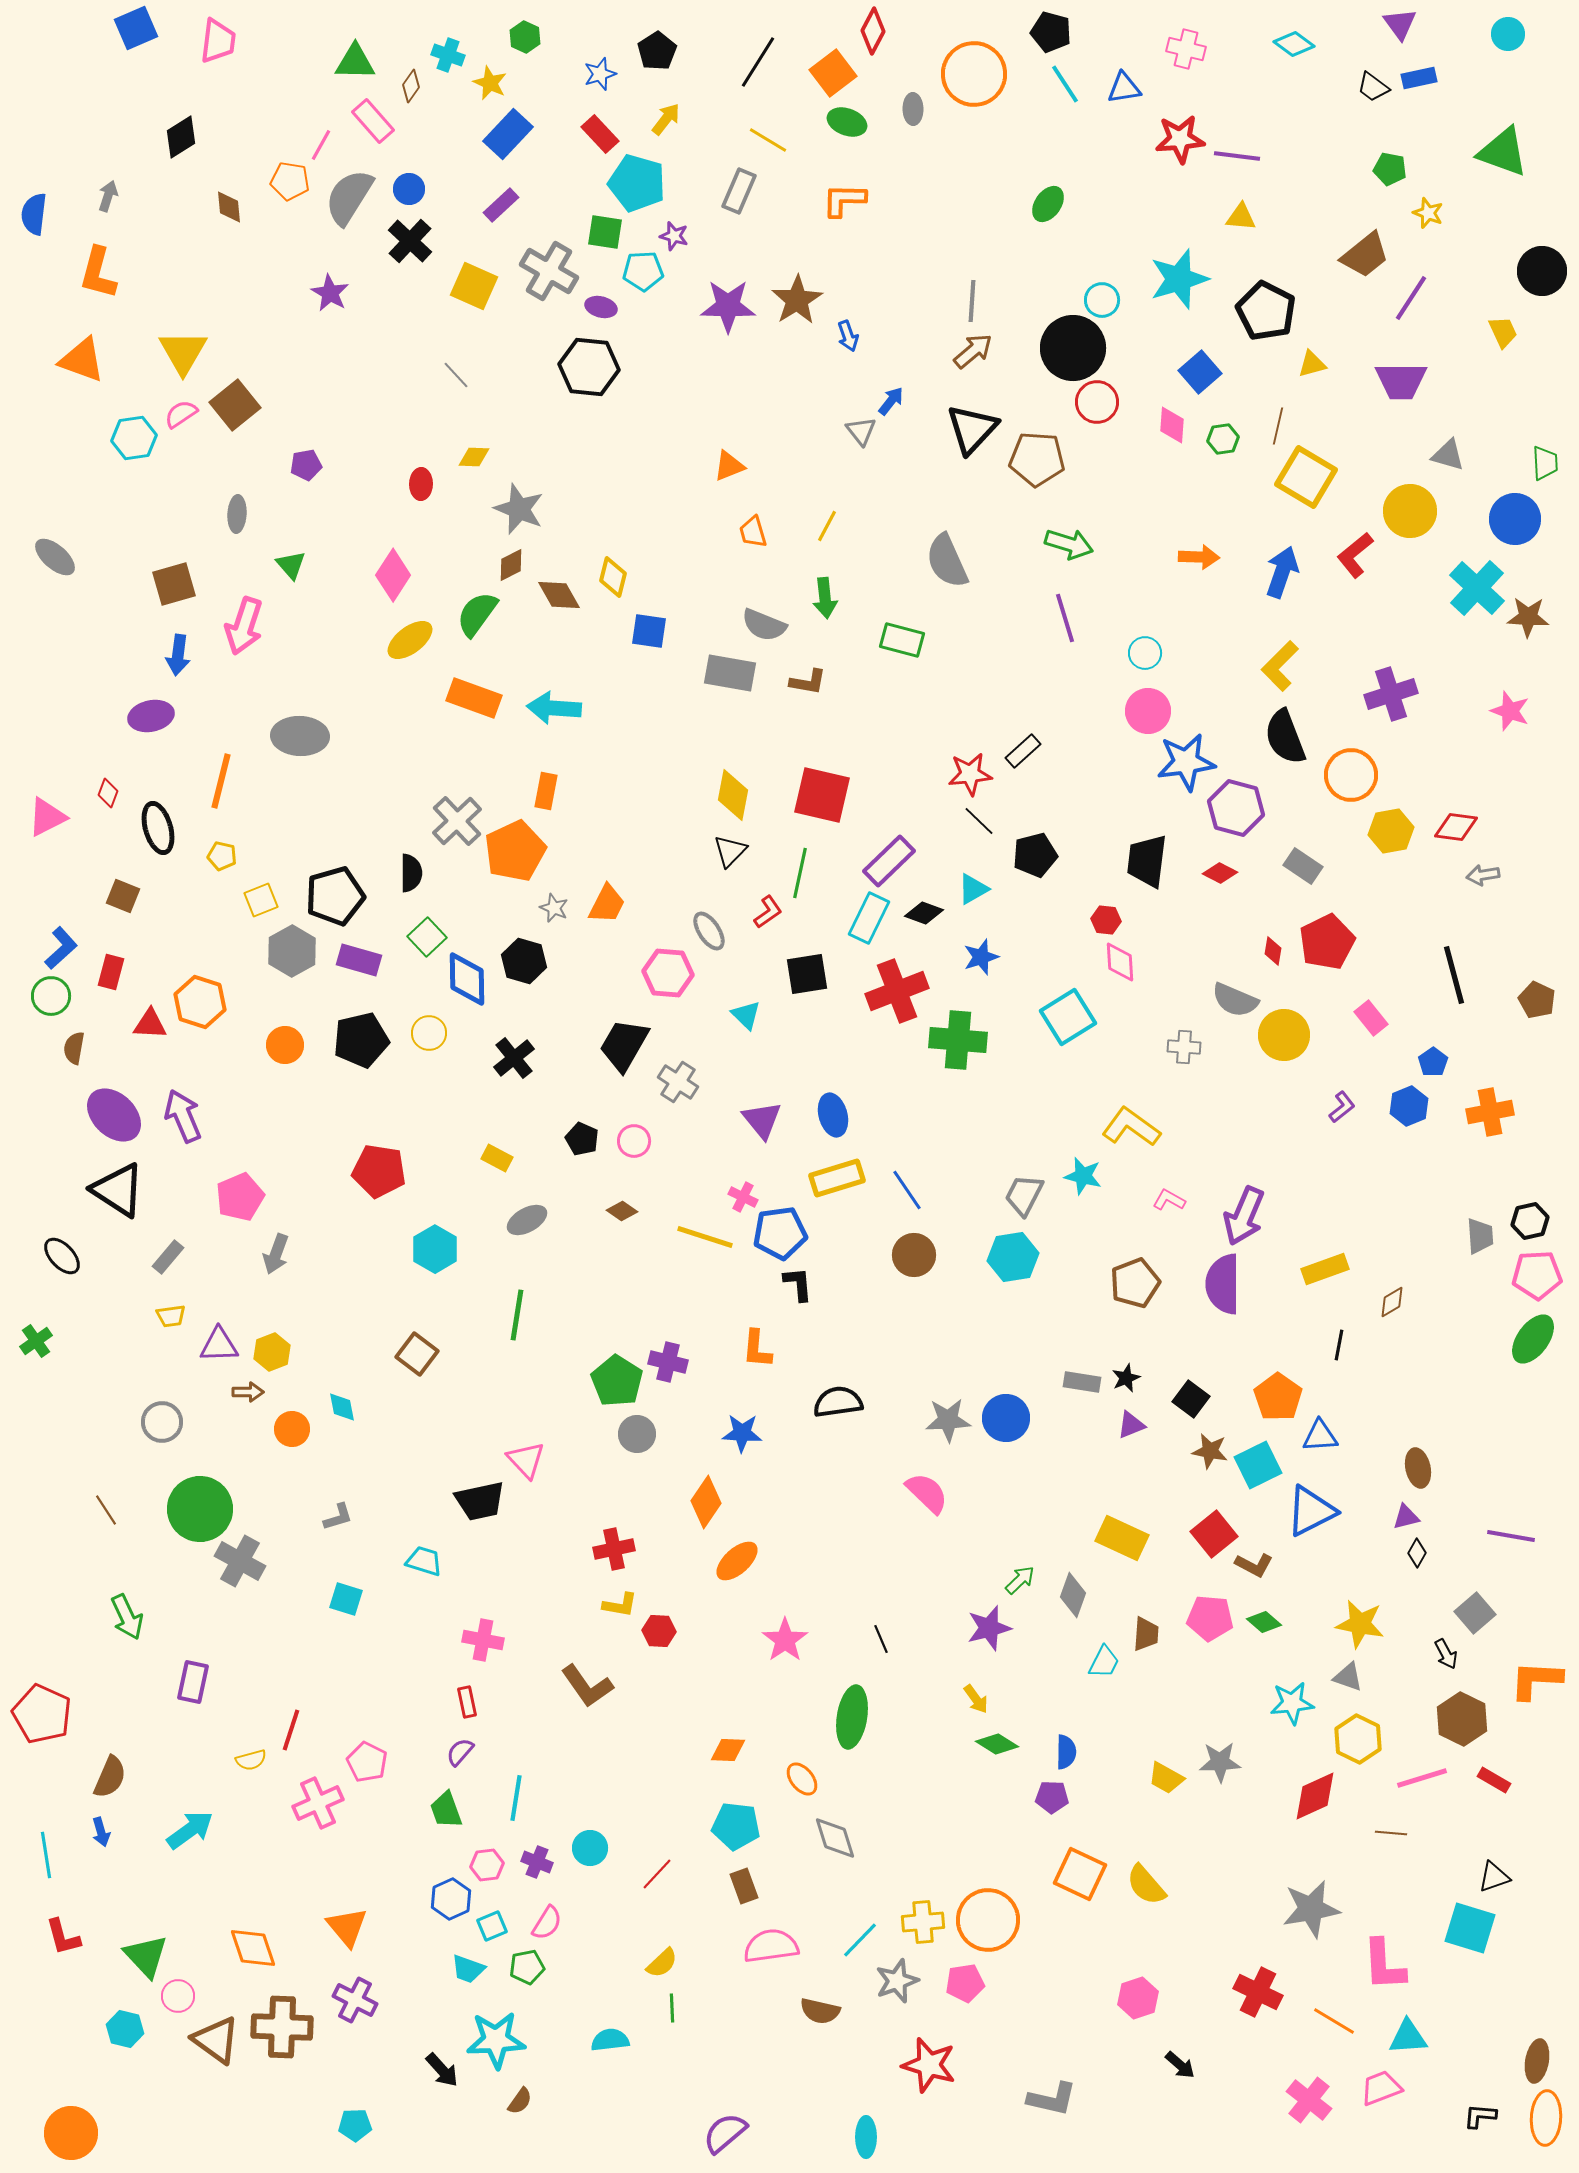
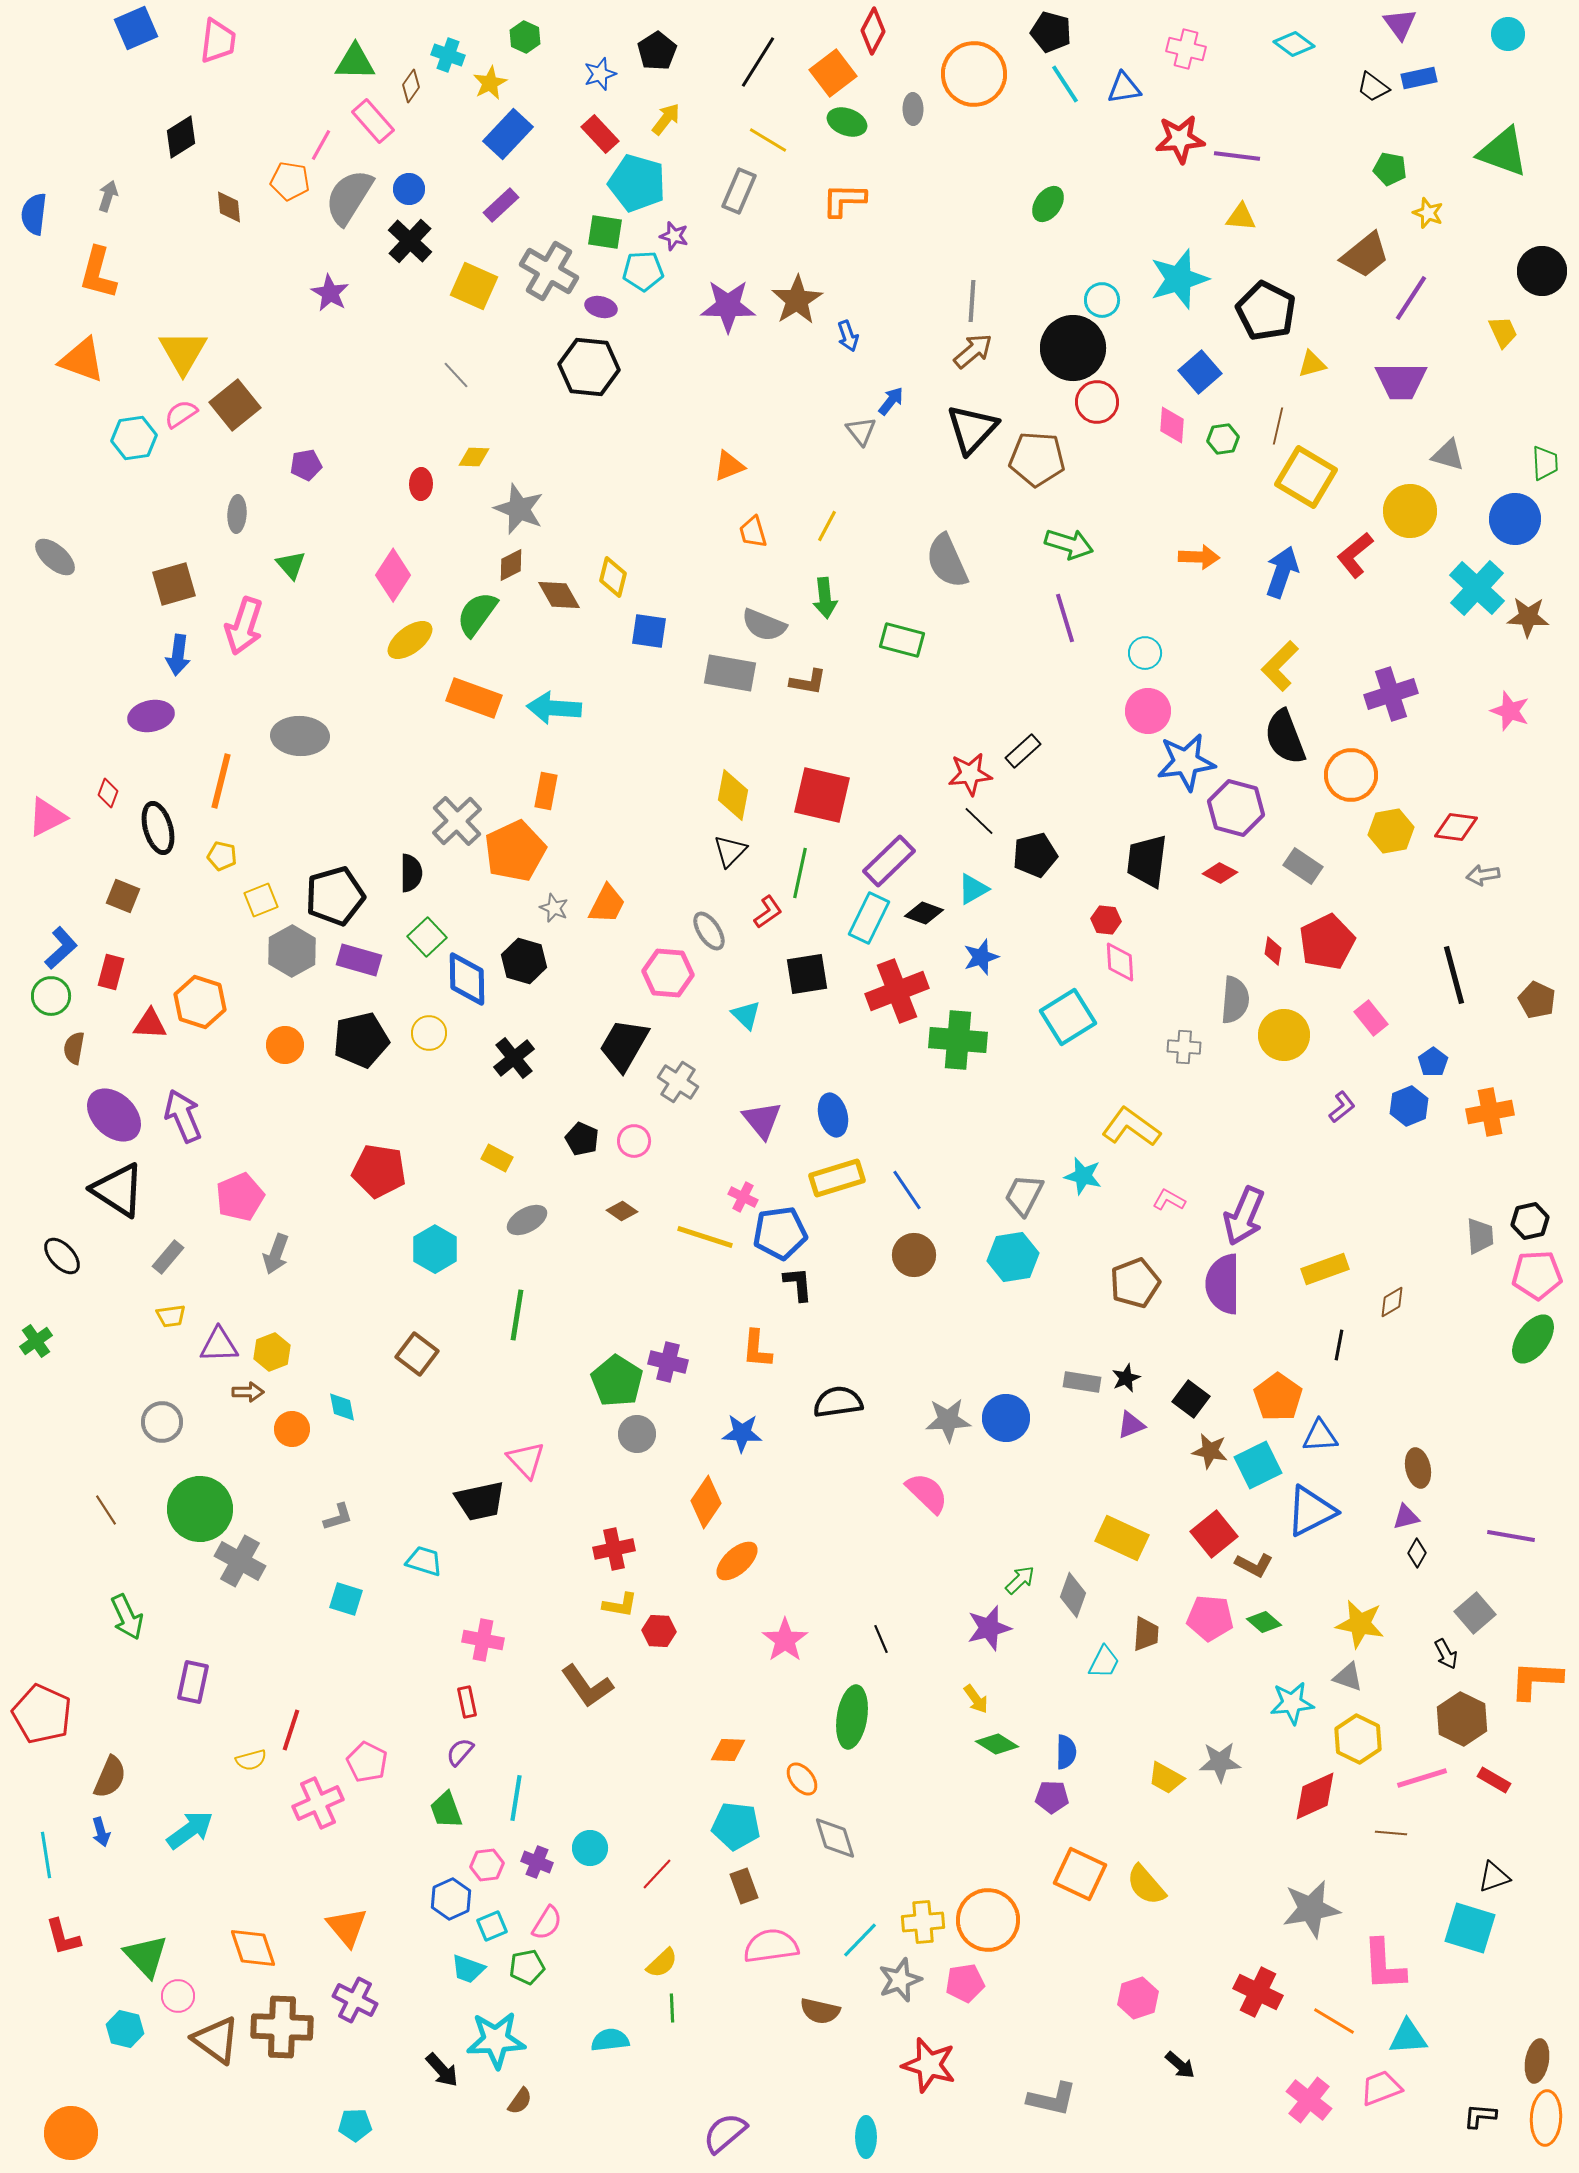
yellow star at (490, 83): rotated 20 degrees clockwise
gray semicircle at (1235, 1000): rotated 108 degrees counterclockwise
gray star at (897, 1981): moved 3 px right, 1 px up
